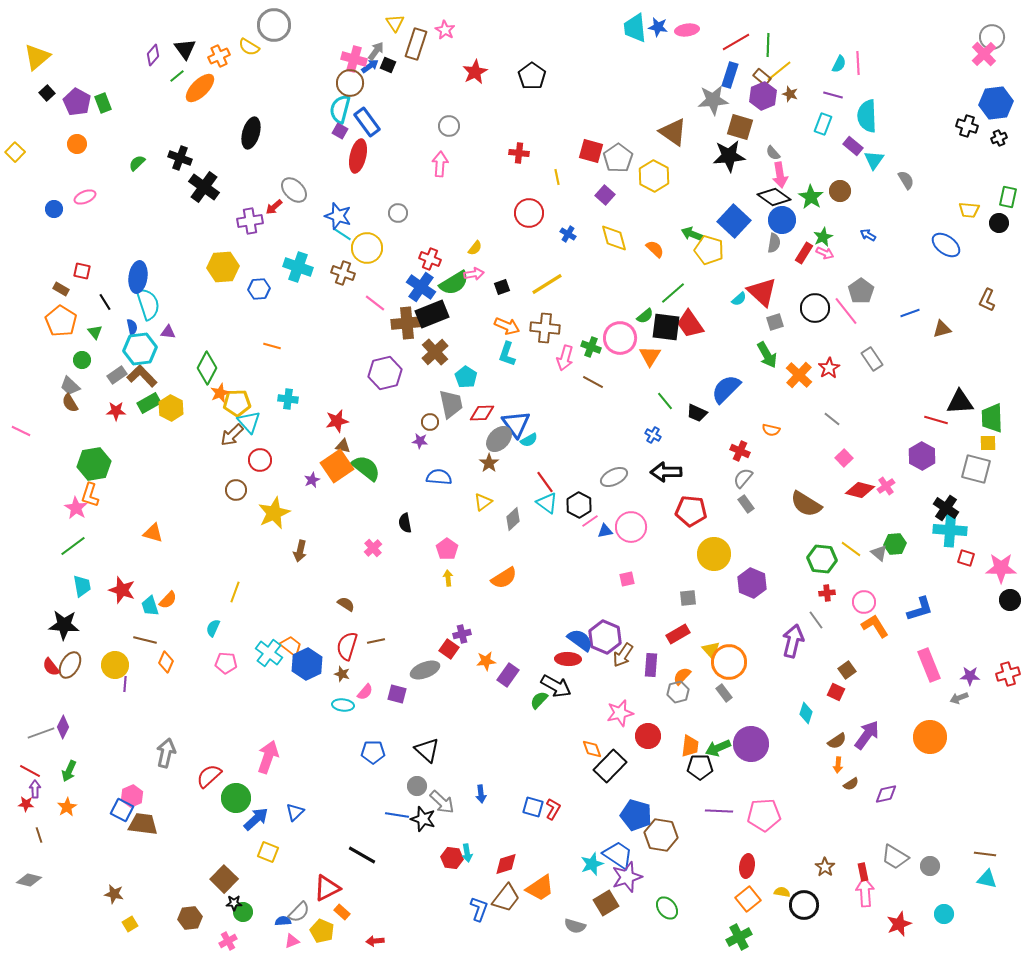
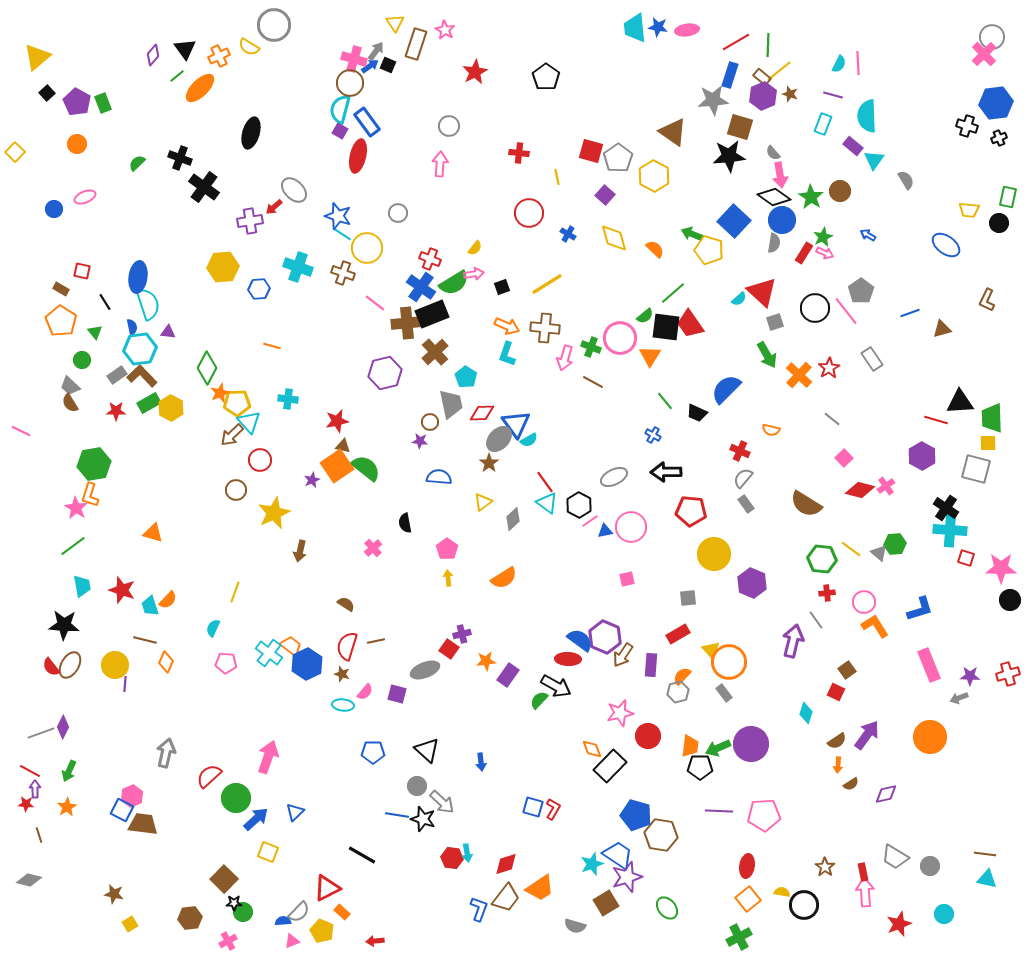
black pentagon at (532, 76): moved 14 px right, 1 px down
blue arrow at (481, 794): moved 32 px up
